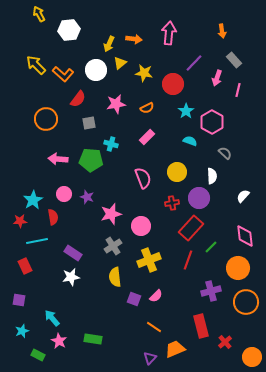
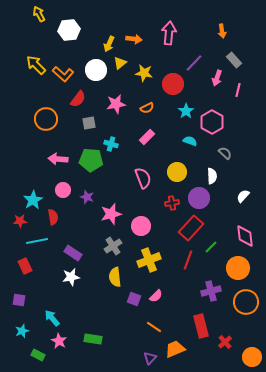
pink circle at (64, 194): moved 1 px left, 4 px up
